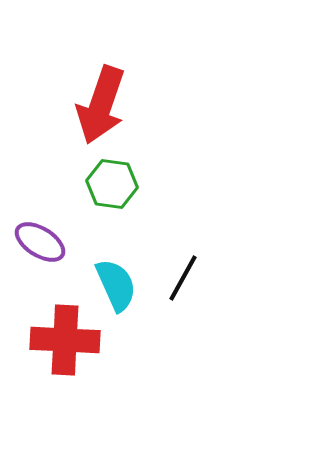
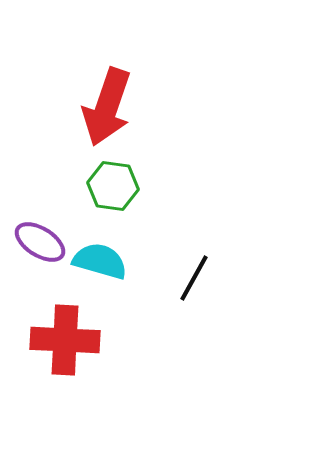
red arrow: moved 6 px right, 2 px down
green hexagon: moved 1 px right, 2 px down
black line: moved 11 px right
cyan semicircle: moved 16 px left, 24 px up; rotated 50 degrees counterclockwise
